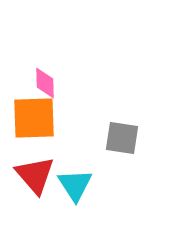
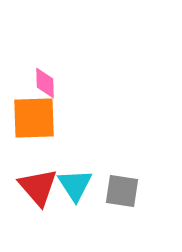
gray square: moved 53 px down
red triangle: moved 3 px right, 12 px down
